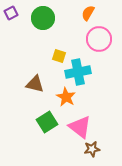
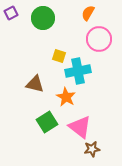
cyan cross: moved 1 px up
